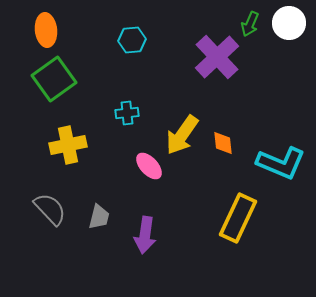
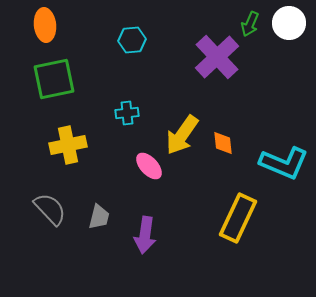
orange ellipse: moved 1 px left, 5 px up
green square: rotated 24 degrees clockwise
cyan L-shape: moved 3 px right
